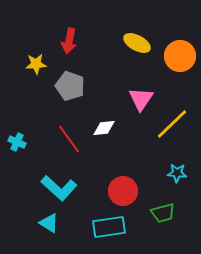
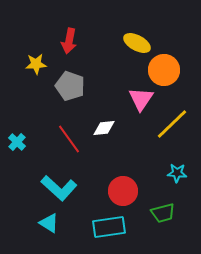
orange circle: moved 16 px left, 14 px down
cyan cross: rotated 18 degrees clockwise
